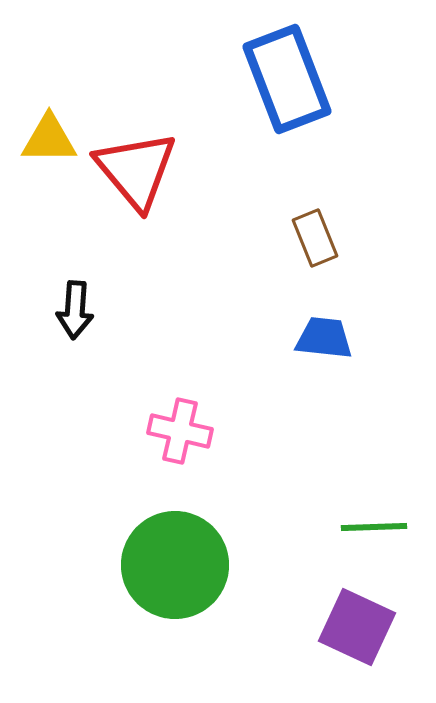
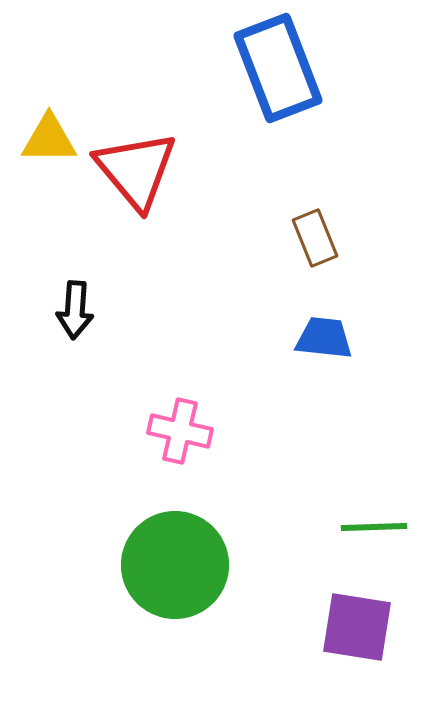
blue rectangle: moved 9 px left, 11 px up
purple square: rotated 16 degrees counterclockwise
